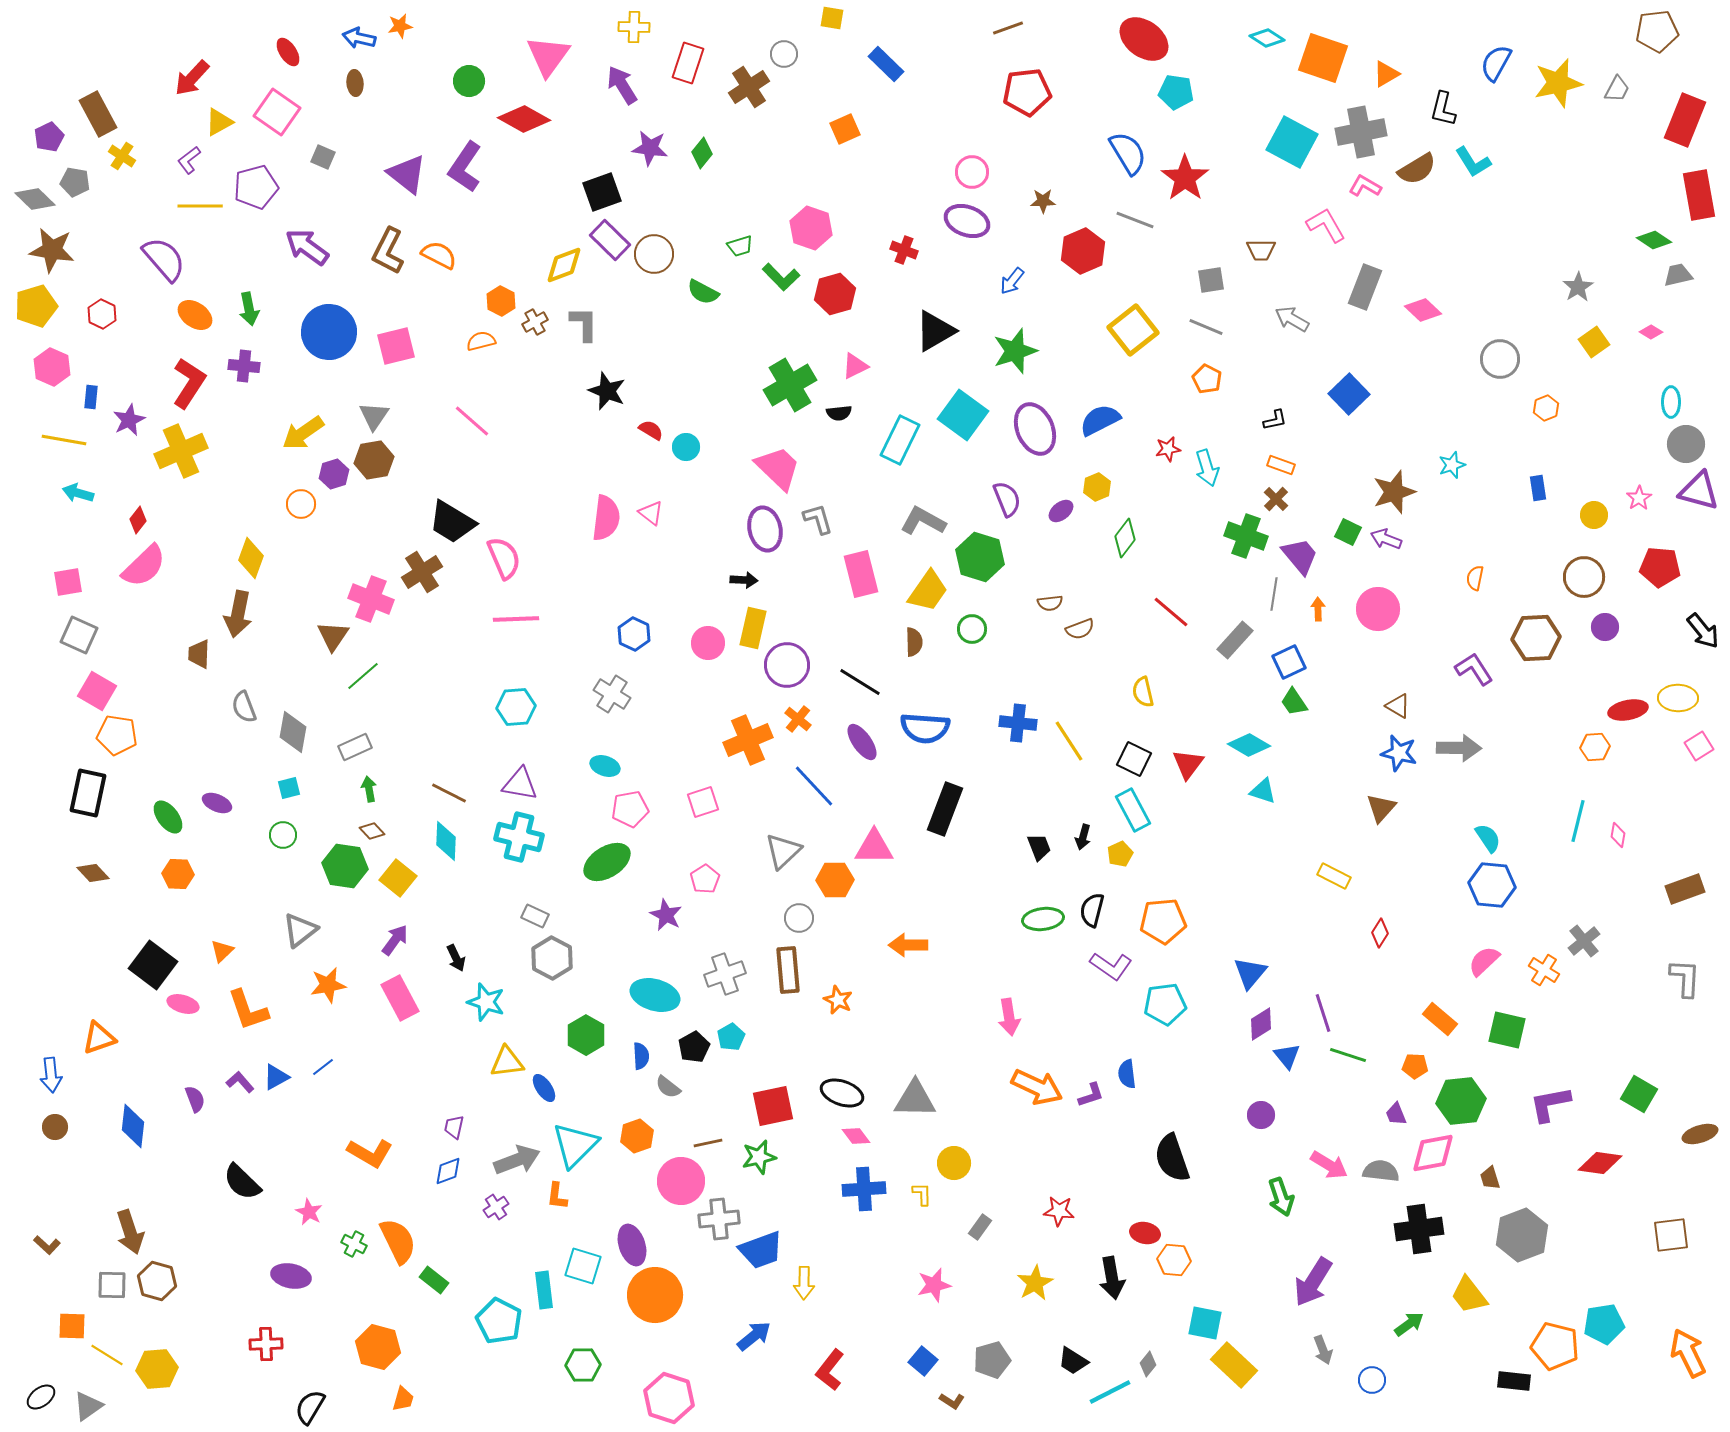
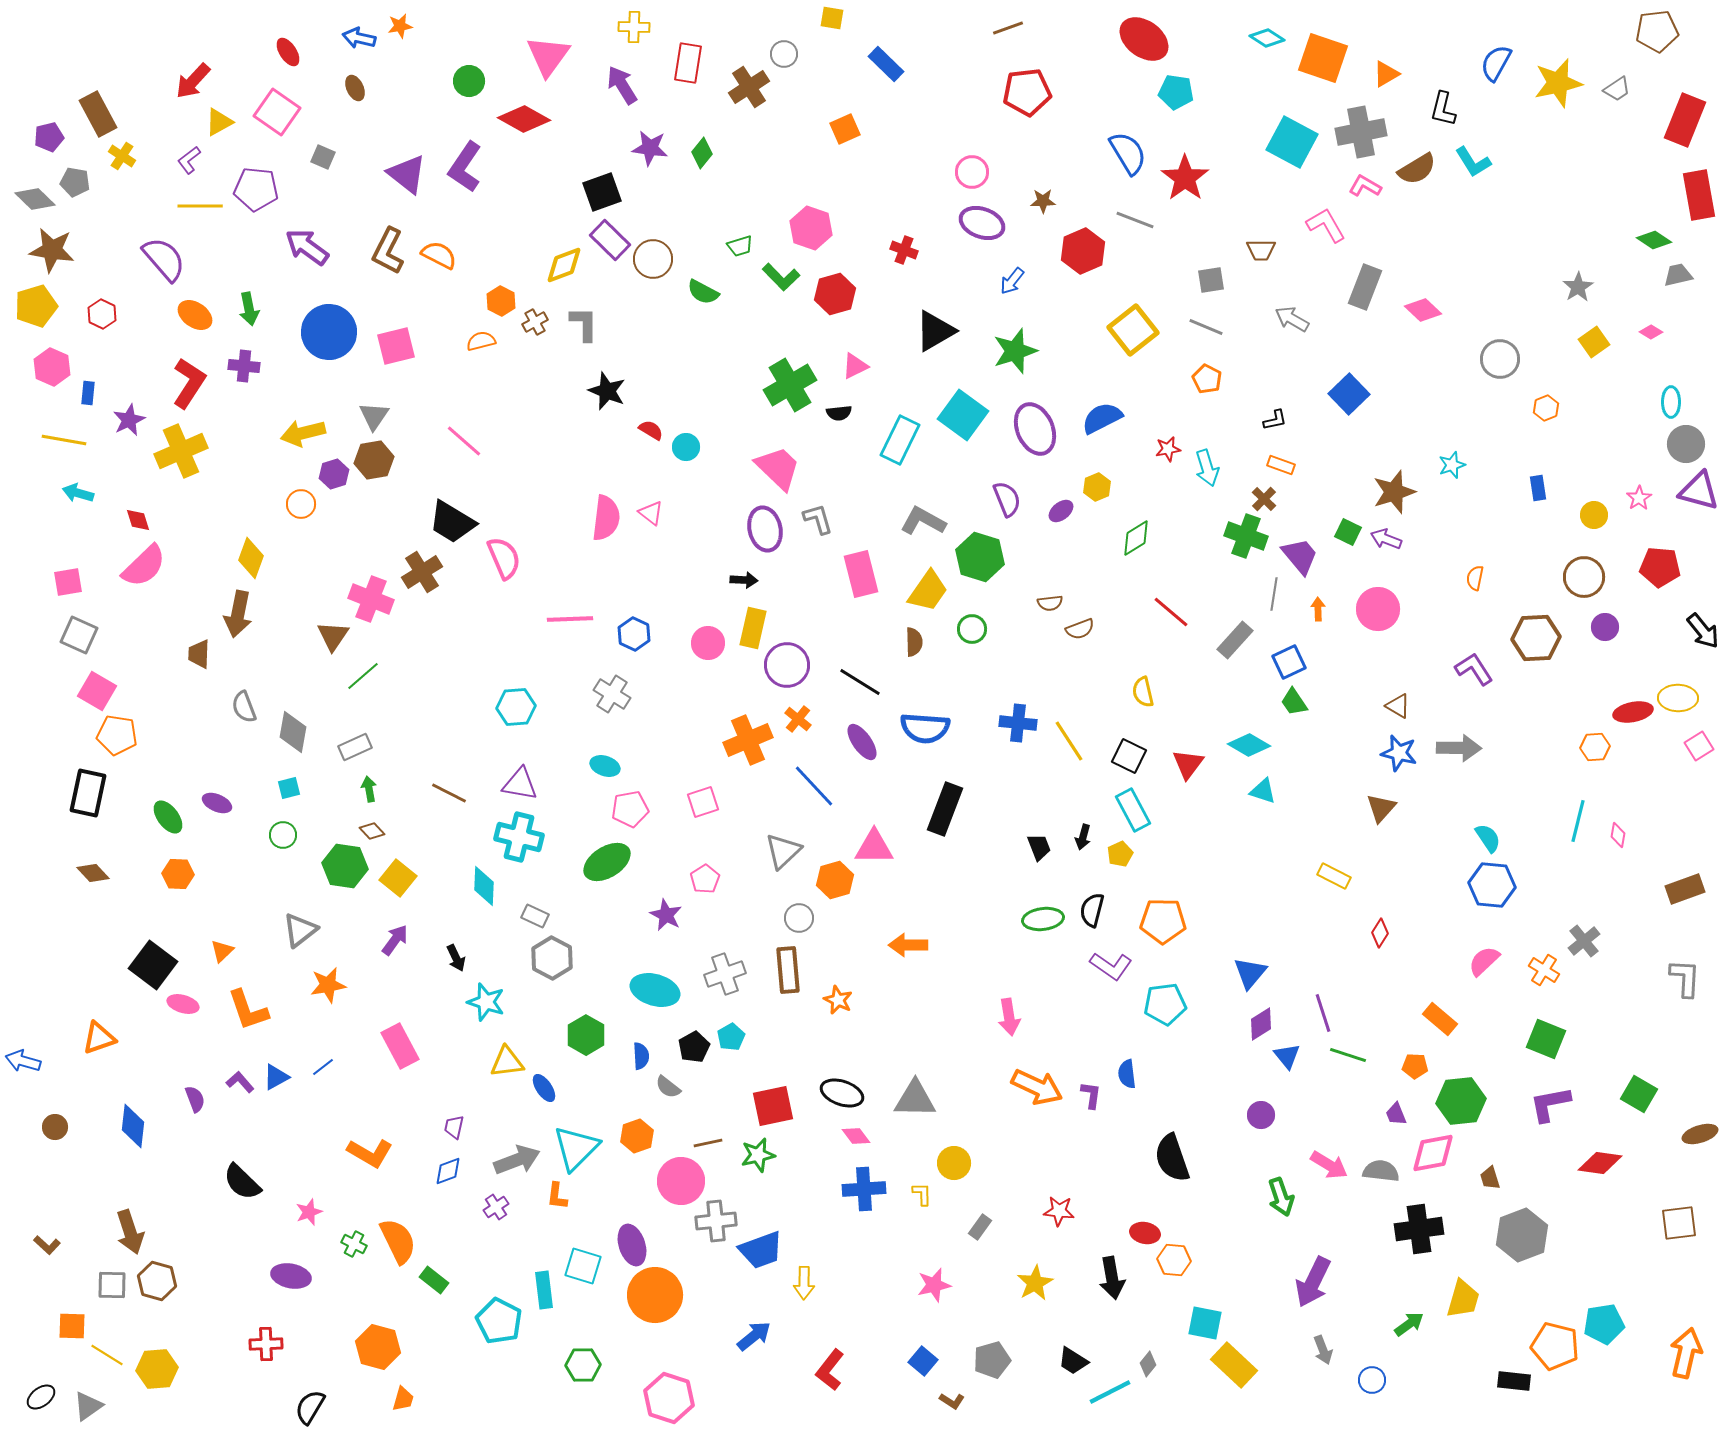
red rectangle at (688, 63): rotated 9 degrees counterclockwise
red arrow at (192, 78): moved 1 px right, 3 px down
brown ellipse at (355, 83): moved 5 px down; rotated 20 degrees counterclockwise
gray trapezoid at (1617, 89): rotated 28 degrees clockwise
purple pentagon at (49, 137): rotated 12 degrees clockwise
purple pentagon at (256, 187): moved 2 px down; rotated 21 degrees clockwise
purple ellipse at (967, 221): moved 15 px right, 2 px down
brown circle at (654, 254): moved 1 px left, 5 px down
blue rectangle at (91, 397): moved 3 px left, 4 px up
blue semicircle at (1100, 420): moved 2 px right, 2 px up
pink line at (472, 421): moved 8 px left, 20 px down
yellow arrow at (303, 433): rotated 21 degrees clockwise
brown cross at (1276, 499): moved 12 px left
red diamond at (138, 520): rotated 56 degrees counterclockwise
green diamond at (1125, 538): moved 11 px right; rotated 21 degrees clockwise
pink line at (516, 619): moved 54 px right
red ellipse at (1628, 710): moved 5 px right, 2 px down
black square at (1134, 759): moved 5 px left, 3 px up
cyan diamond at (446, 841): moved 38 px right, 45 px down
orange hexagon at (835, 880): rotated 15 degrees counterclockwise
orange pentagon at (1163, 921): rotated 6 degrees clockwise
cyan ellipse at (655, 995): moved 5 px up
pink rectangle at (400, 998): moved 48 px down
green square at (1507, 1030): moved 39 px right, 9 px down; rotated 9 degrees clockwise
blue arrow at (51, 1075): moved 28 px left, 14 px up; rotated 112 degrees clockwise
purple L-shape at (1091, 1095): rotated 64 degrees counterclockwise
cyan triangle at (575, 1145): moved 1 px right, 3 px down
green star at (759, 1157): moved 1 px left, 2 px up
pink star at (309, 1212): rotated 24 degrees clockwise
gray cross at (719, 1219): moved 3 px left, 2 px down
brown square at (1671, 1235): moved 8 px right, 12 px up
purple arrow at (1313, 1282): rotated 6 degrees counterclockwise
yellow trapezoid at (1469, 1295): moved 6 px left, 4 px down; rotated 126 degrees counterclockwise
orange arrow at (1688, 1353): moved 2 px left; rotated 39 degrees clockwise
